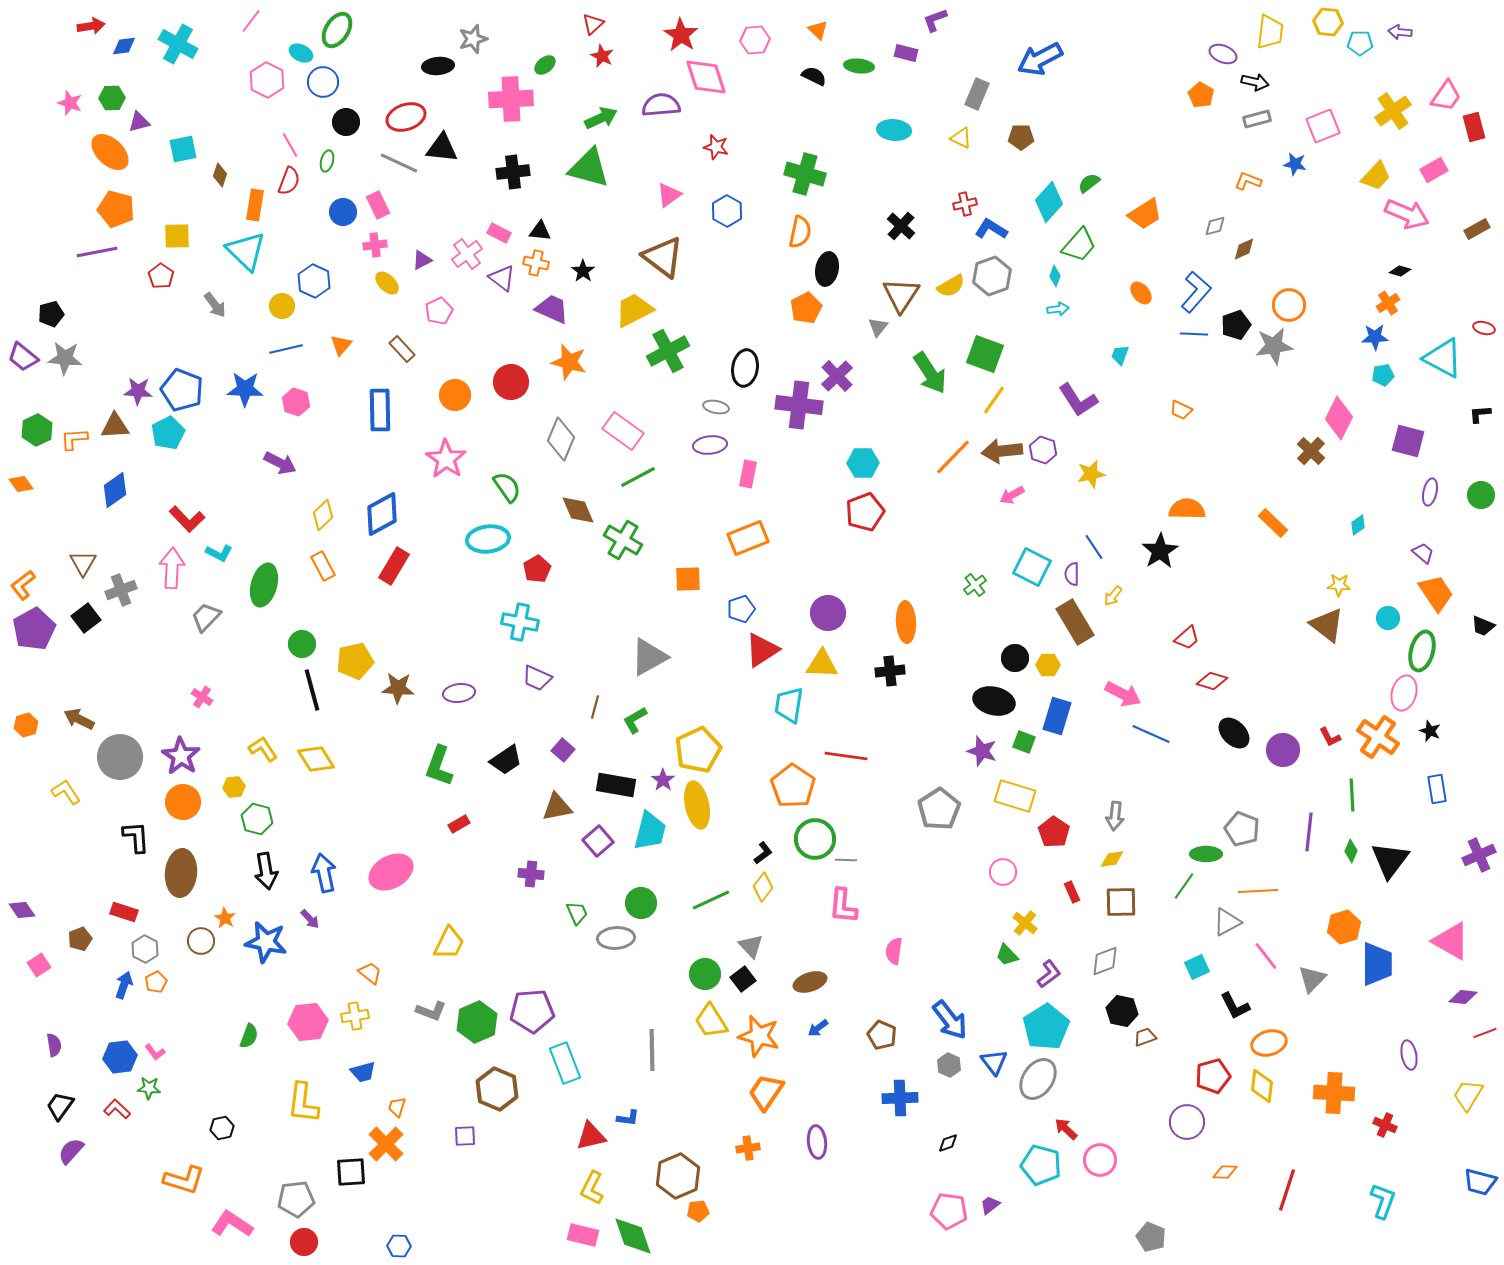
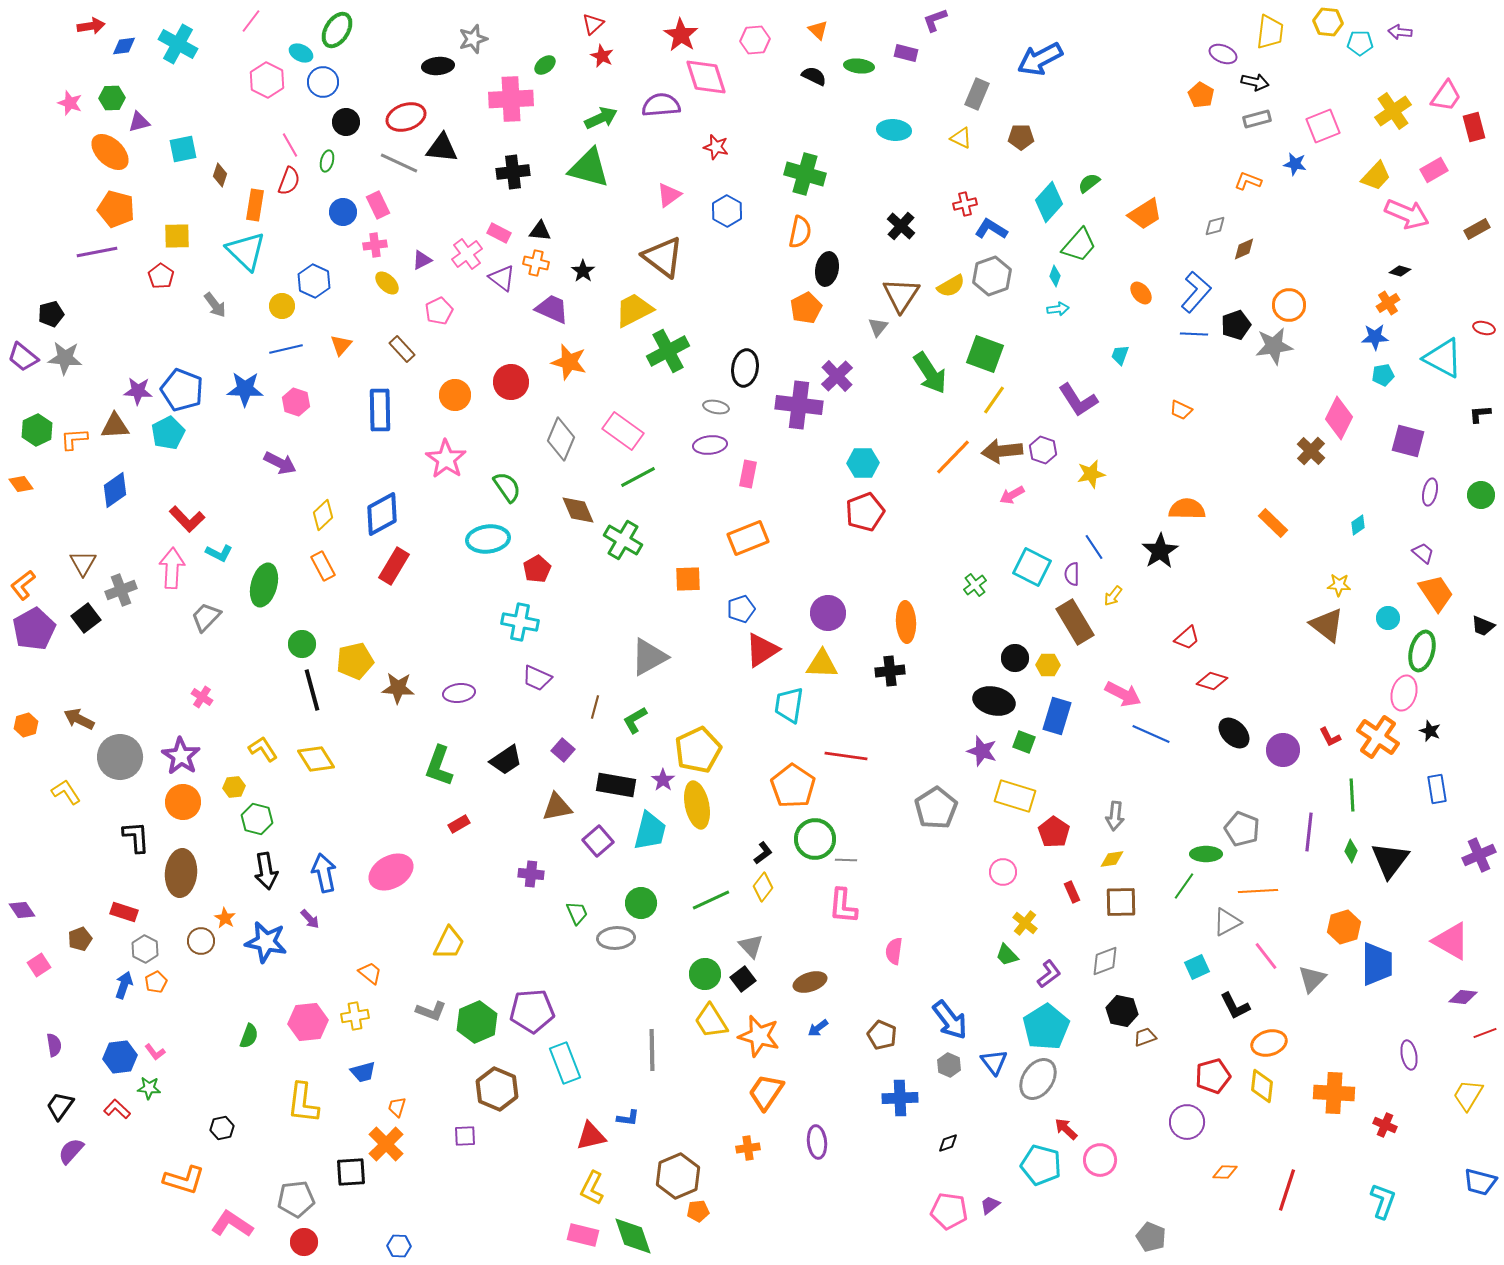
gray pentagon at (939, 809): moved 3 px left, 1 px up
